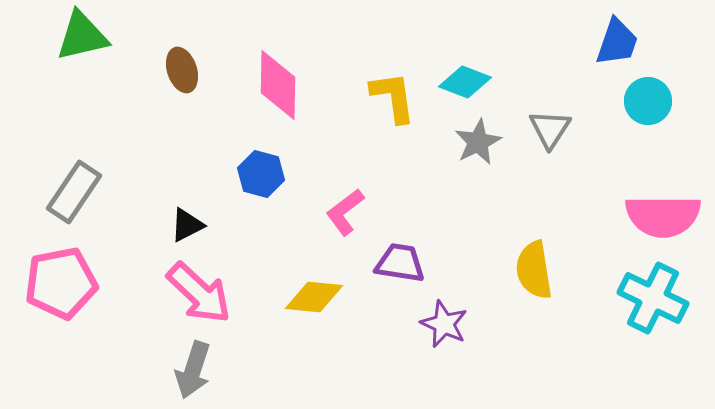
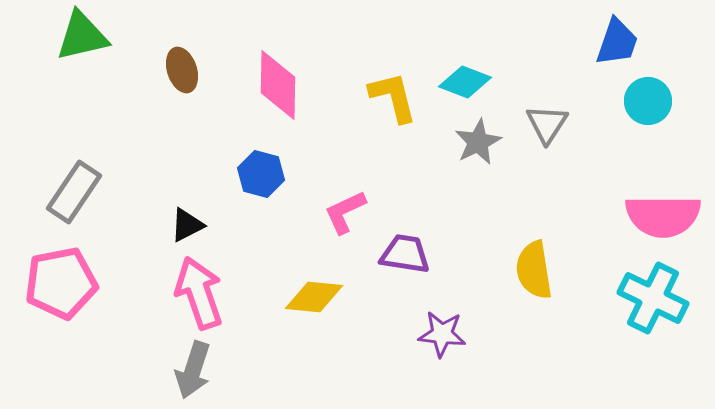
yellow L-shape: rotated 6 degrees counterclockwise
gray triangle: moved 3 px left, 5 px up
pink L-shape: rotated 12 degrees clockwise
purple trapezoid: moved 5 px right, 9 px up
pink arrow: rotated 152 degrees counterclockwise
purple star: moved 2 px left, 10 px down; rotated 18 degrees counterclockwise
